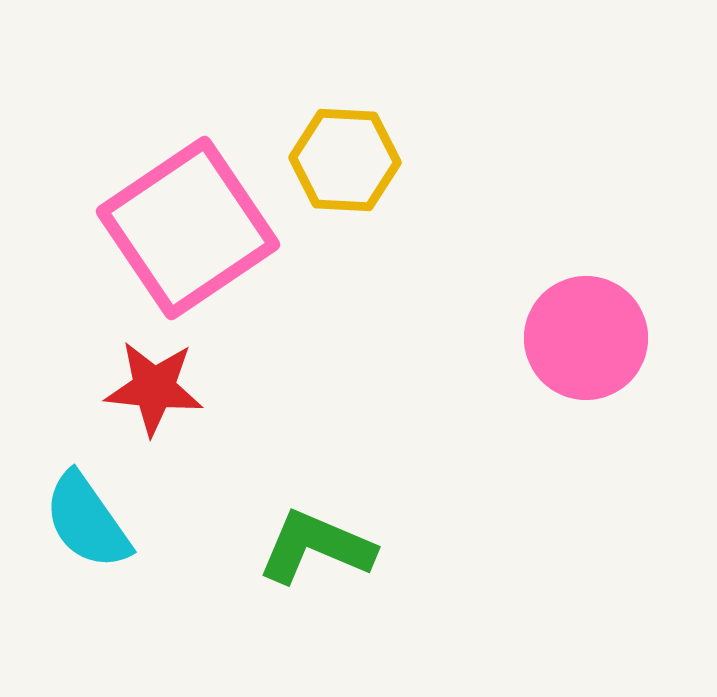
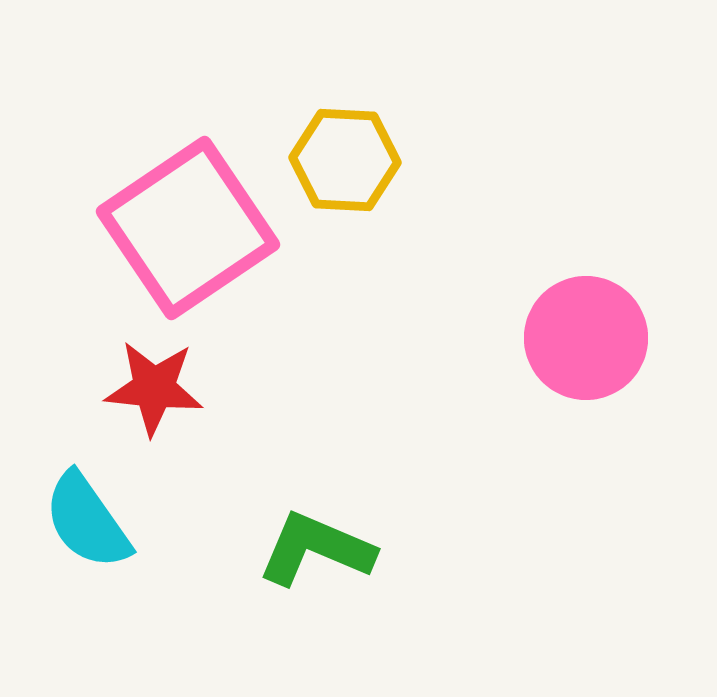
green L-shape: moved 2 px down
